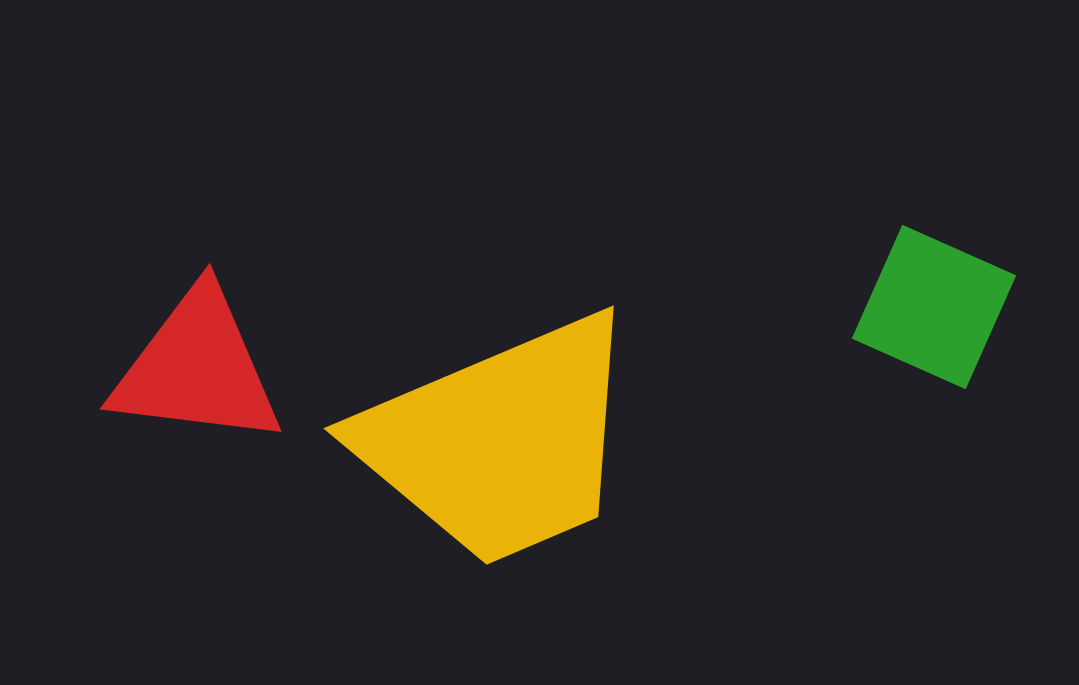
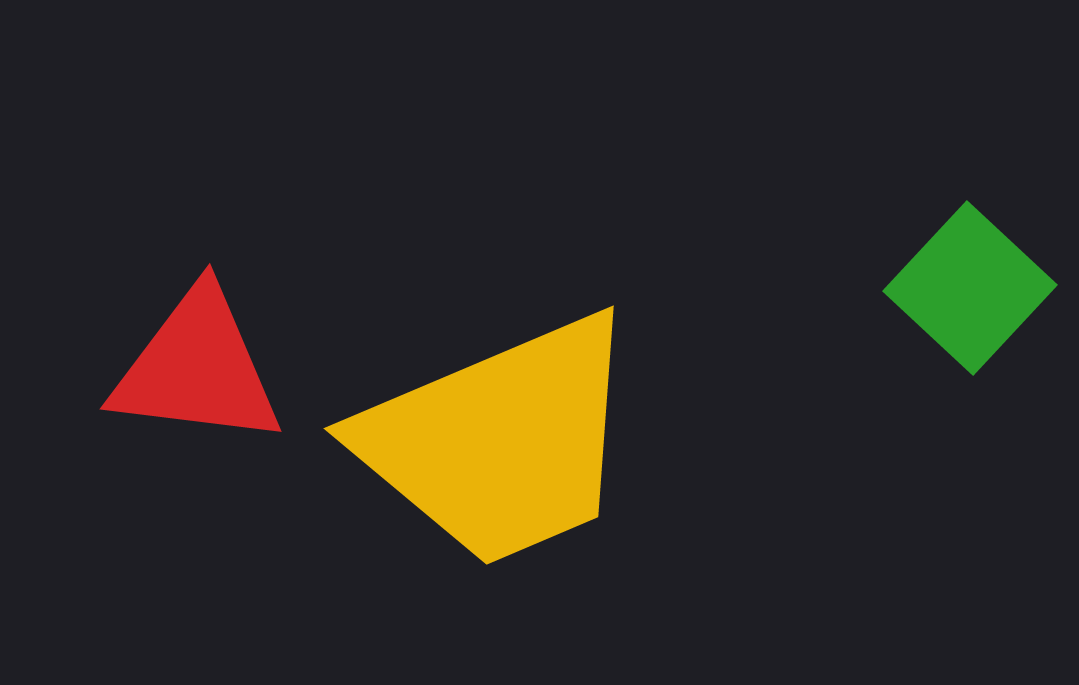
green square: moved 36 px right, 19 px up; rotated 19 degrees clockwise
